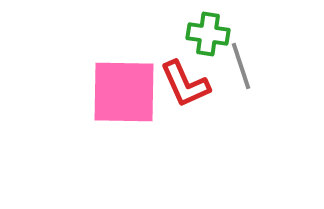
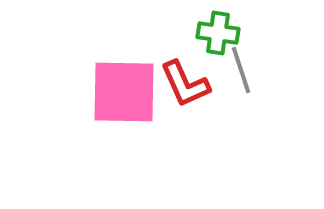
green cross: moved 10 px right, 1 px up
gray line: moved 4 px down
